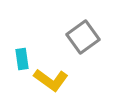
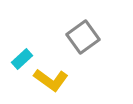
cyan rectangle: rotated 55 degrees clockwise
